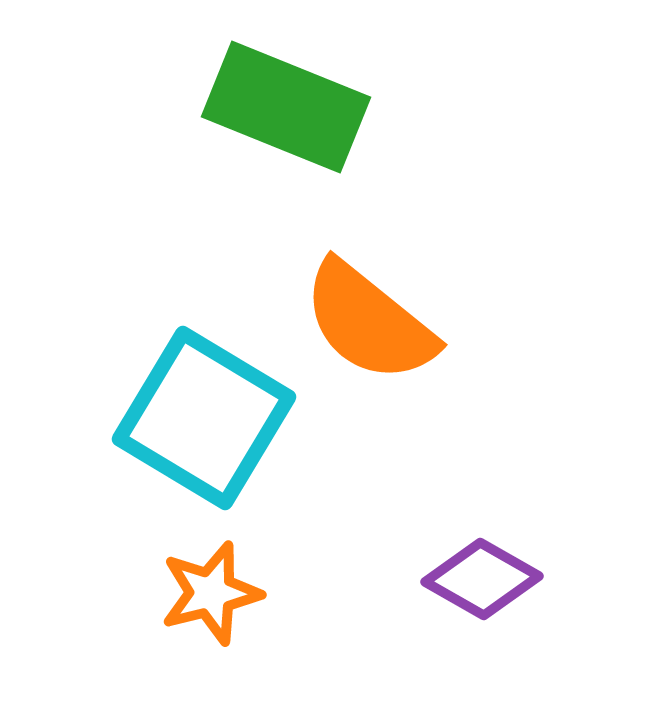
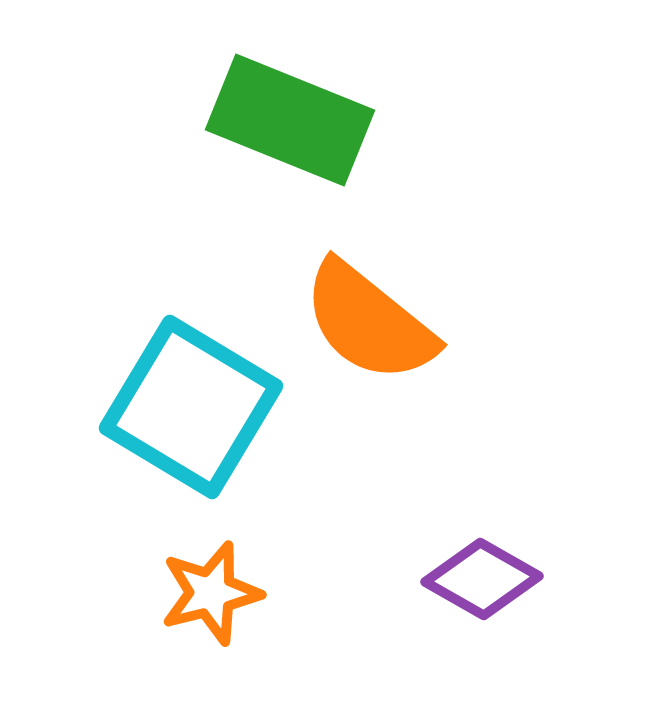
green rectangle: moved 4 px right, 13 px down
cyan square: moved 13 px left, 11 px up
